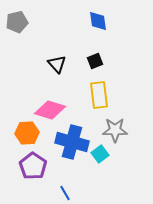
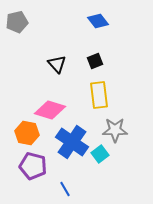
blue diamond: rotated 30 degrees counterclockwise
orange hexagon: rotated 15 degrees clockwise
blue cross: rotated 20 degrees clockwise
purple pentagon: rotated 20 degrees counterclockwise
blue line: moved 4 px up
